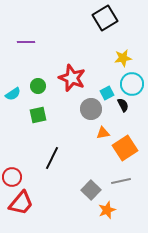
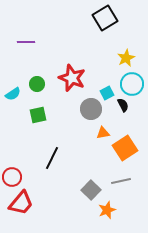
yellow star: moved 3 px right; rotated 18 degrees counterclockwise
green circle: moved 1 px left, 2 px up
